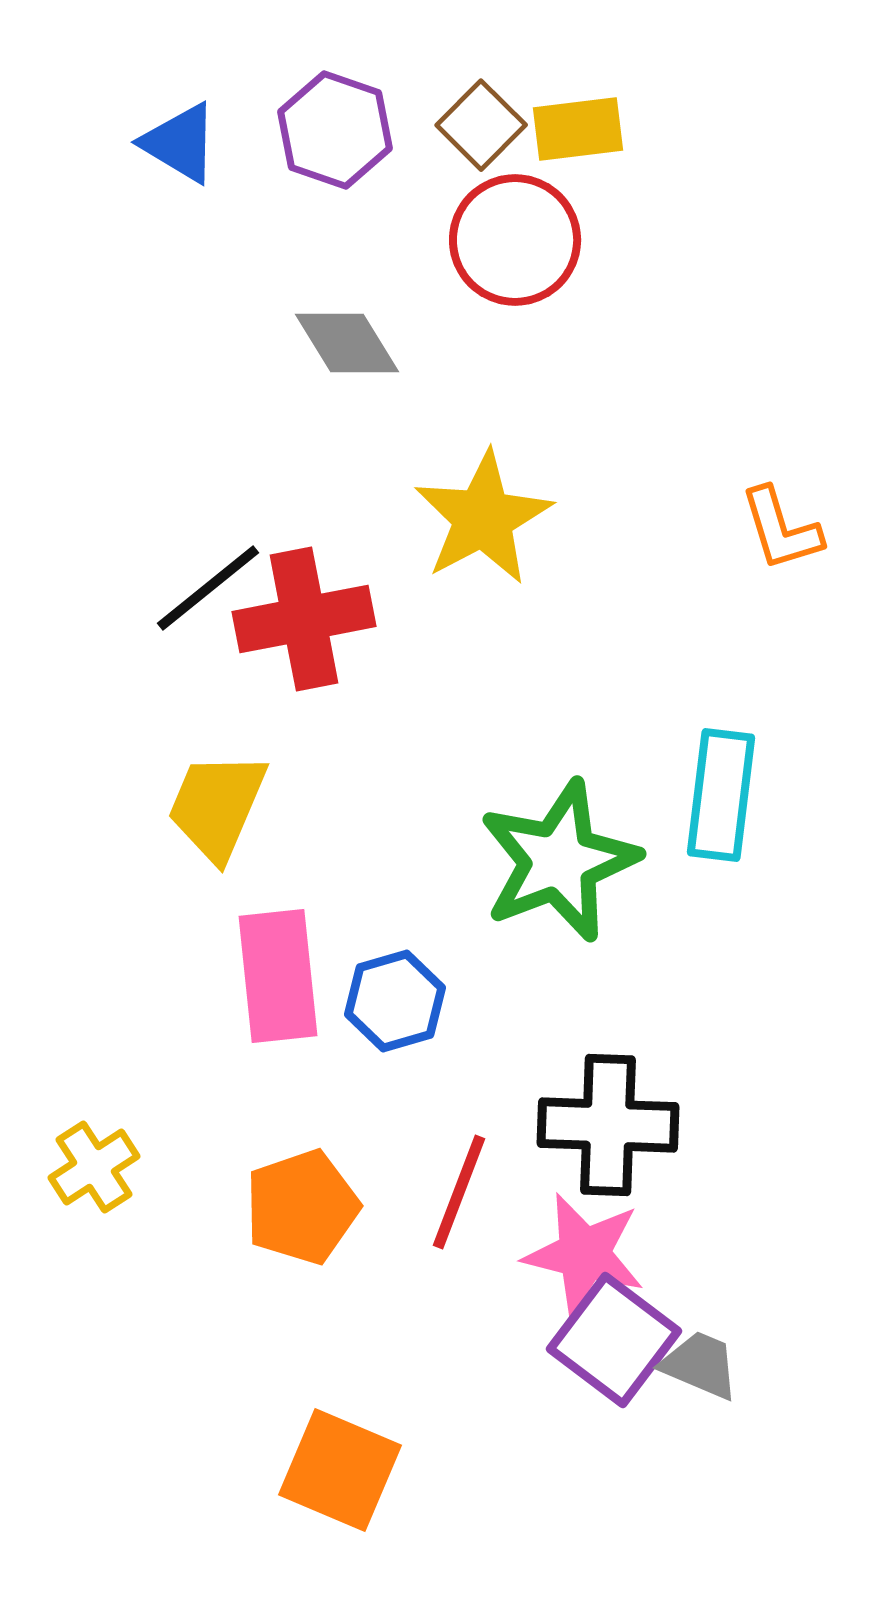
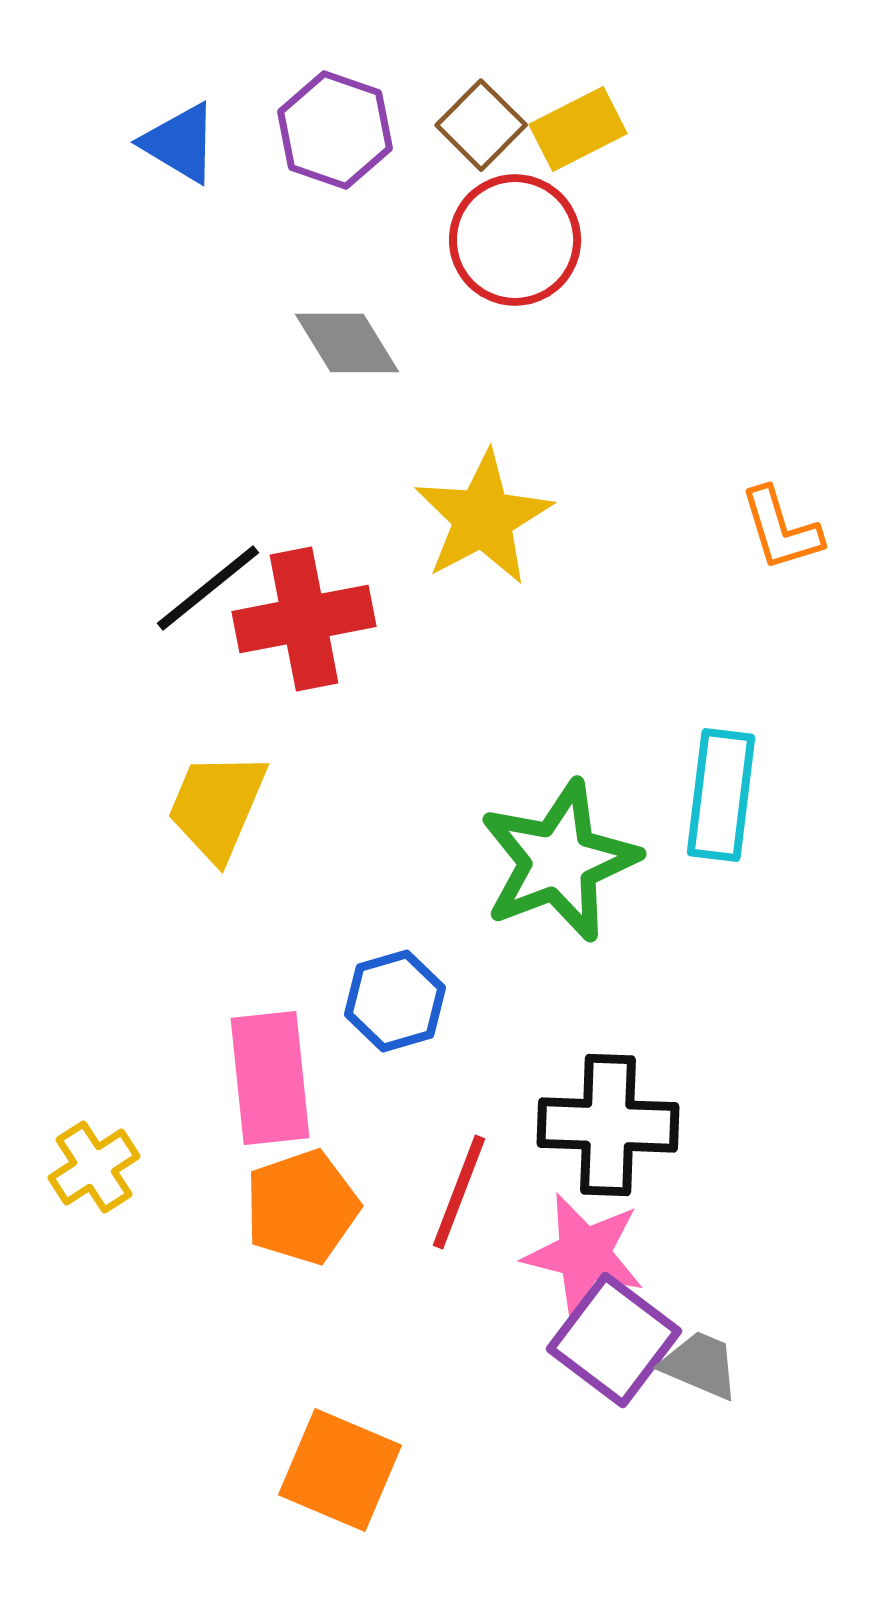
yellow rectangle: rotated 20 degrees counterclockwise
pink rectangle: moved 8 px left, 102 px down
